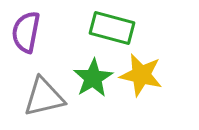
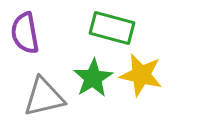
purple semicircle: moved 1 px left, 1 px down; rotated 21 degrees counterclockwise
